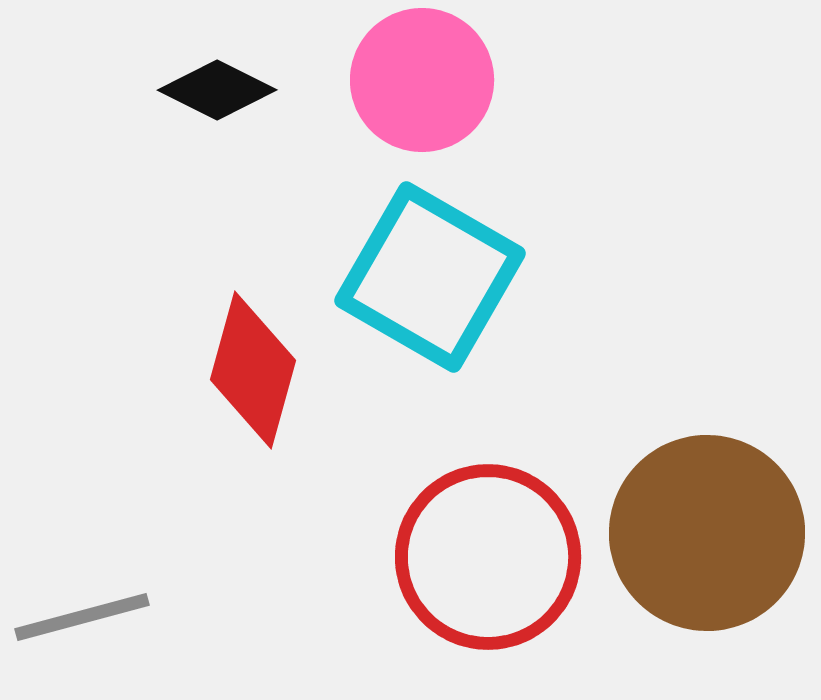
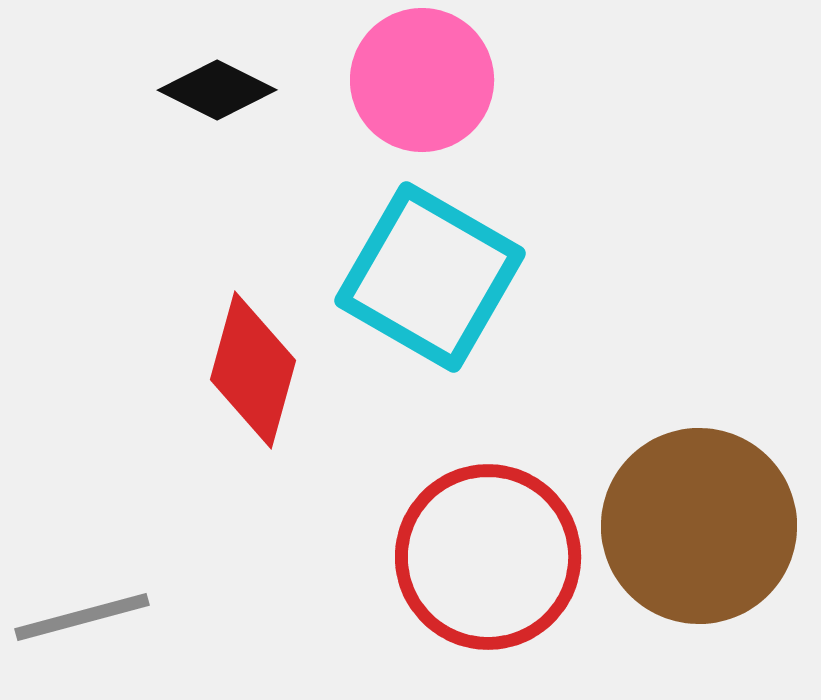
brown circle: moved 8 px left, 7 px up
